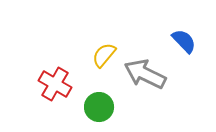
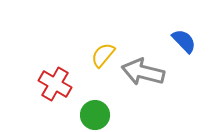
yellow semicircle: moved 1 px left
gray arrow: moved 2 px left, 2 px up; rotated 12 degrees counterclockwise
green circle: moved 4 px left, 8 px down
